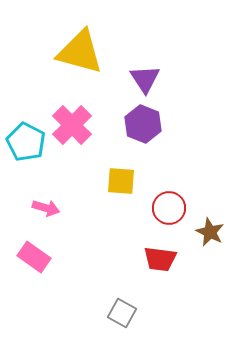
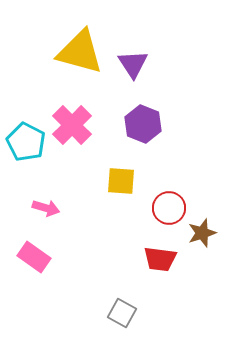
purple triangle: moved 12 px left, 15 px up
brown star: moved 8 px left, 1 px down; rotated 28 degrees clockwise
